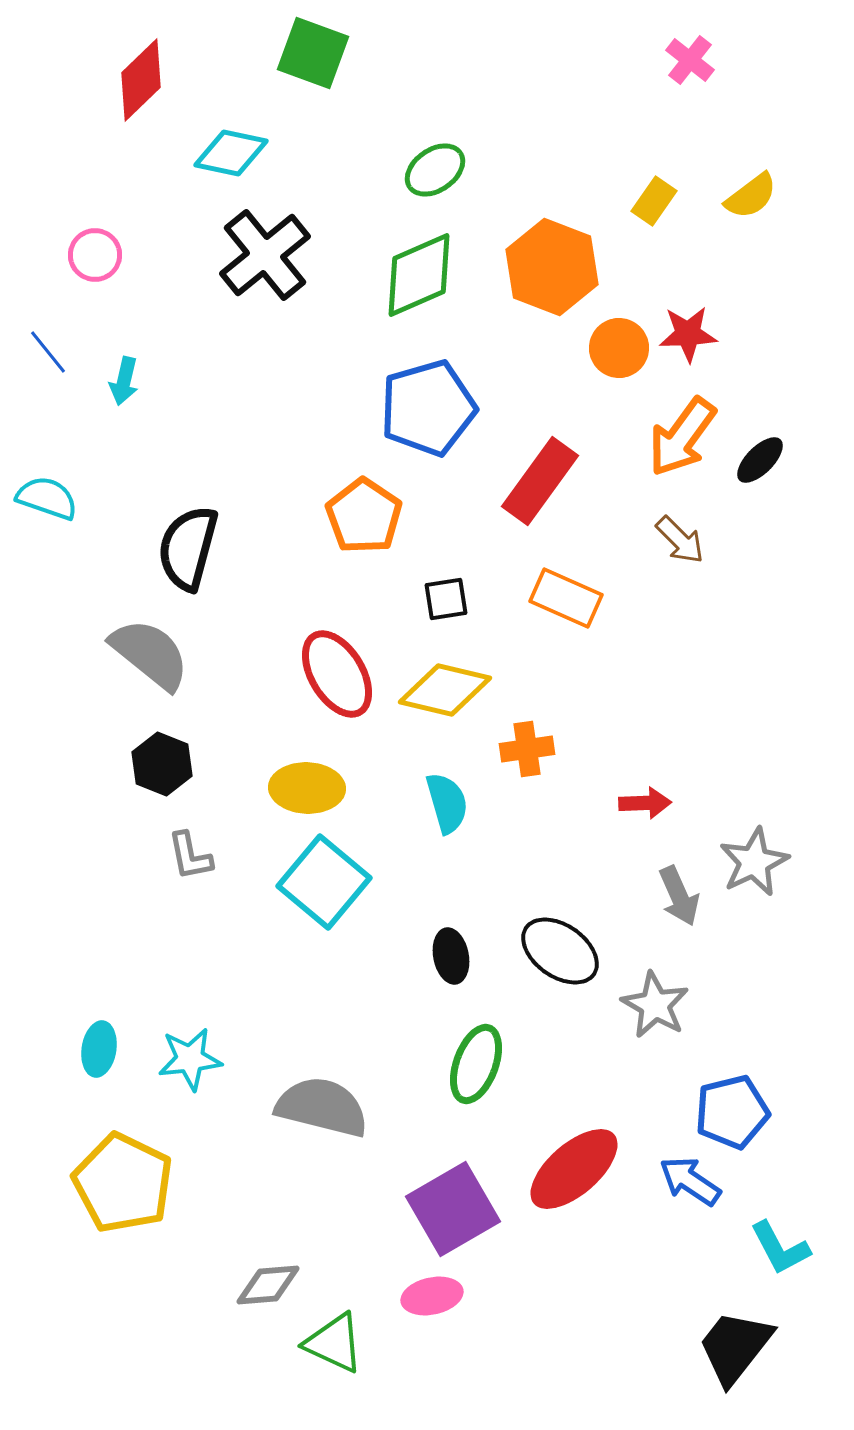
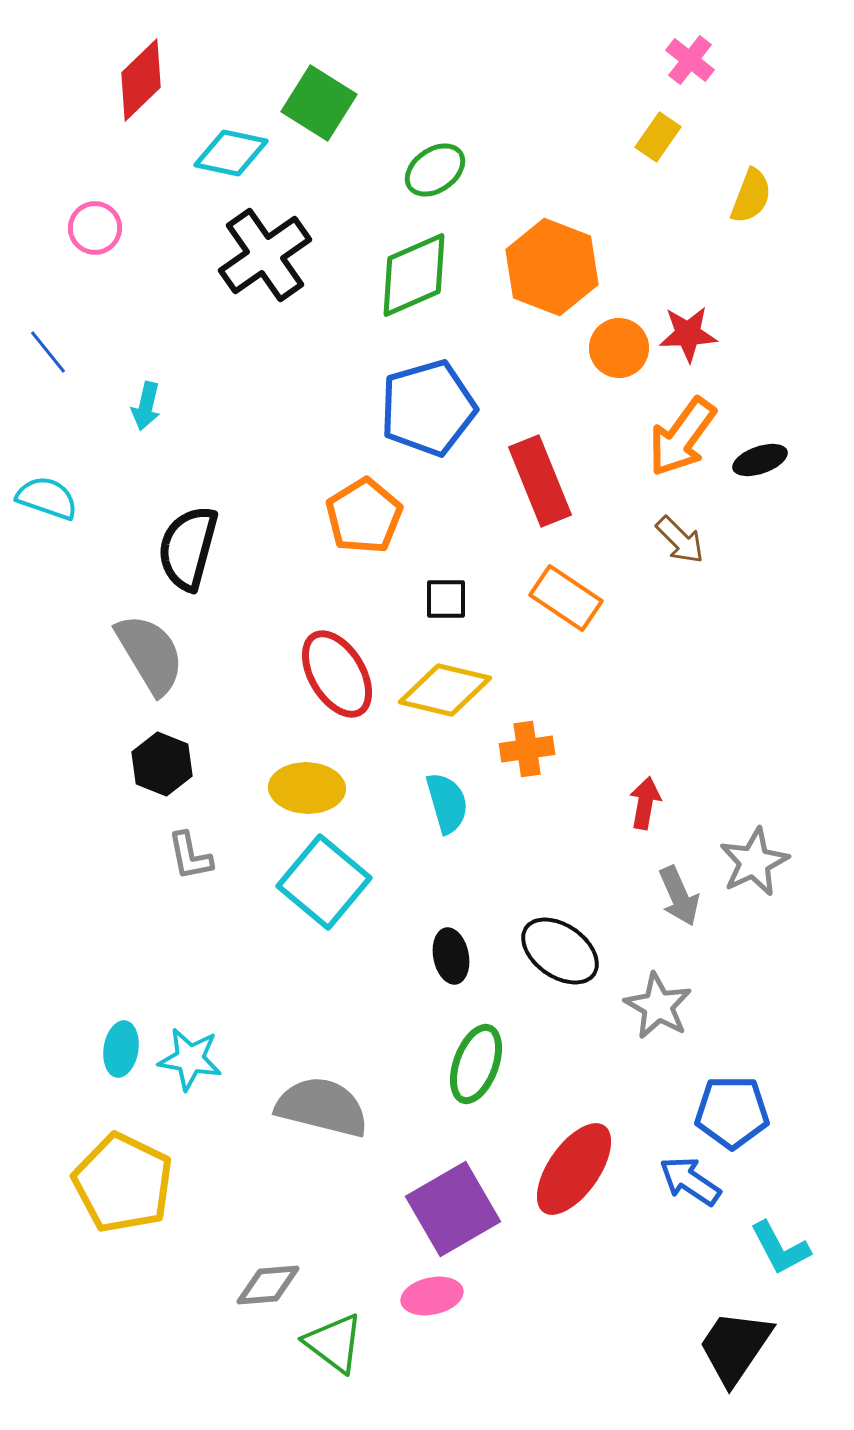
green square at (313, 53): moved 6 px right, 50 px down; rotated 12 degrees clockwise
yellow semicircle at (751, 196): rotated 32 degrees counterclockwise
yellow rectangle at (654, 201): moved 4 px right, 64 px up
pink circle at (95, 255): moved 27 px up
black cross at (265, 255): rotated 4 degrees clockwise
green diamond at (419, 275): moved 5 px left
cyan arrow at (124, 381): moved 22 px right, 25 px down
black ellipse at (760, 460): rotated 26 degrees clockwise
red rectangle at (540, 481): rotated 58 degrees counterclockwise
orange pentagon at (364, 516): rotated 6 degrees clockwise
orange rectangle at (566, 598): rotated 10 degrees clockwise
black square at (446, 599): rotated 9 degrees clockwise
gray semicircle at (150, 654): rotated 20 degrees clockwise
red arrow at (645, 803): rotated 78 degrees counterclockwise
gray star at (655, 1005): moved 3 px right, 1 px down
cyan ellipse at (99, 1049): moved 22 px right
cyan star at (190, 1059): rotated 16 degrees clockwise
blue pentagon at (732, 1112): rotated 14 degrees clockwise
red ellipse at (574, 1169): rotated 14 degrees counterclockwise
green triangle at (334, 1343): rotated 12 degrees clockwise
black trapezoid at (735, 1347): rotated 4 degrees counterclockwise
